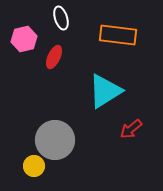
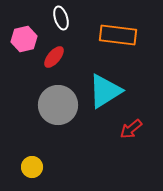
red ellipse: rotated 15 degrees clockwise
gray circle: moved 3 px right, 35 px up
yellow circle: moved 2 px left, 1 px down
